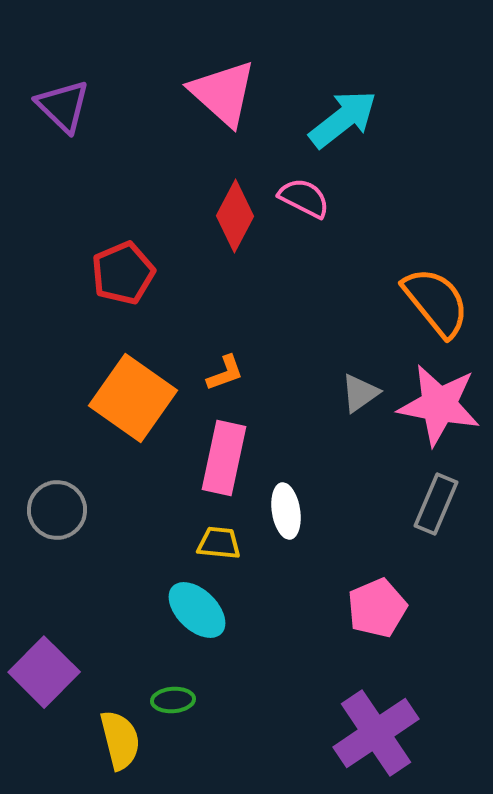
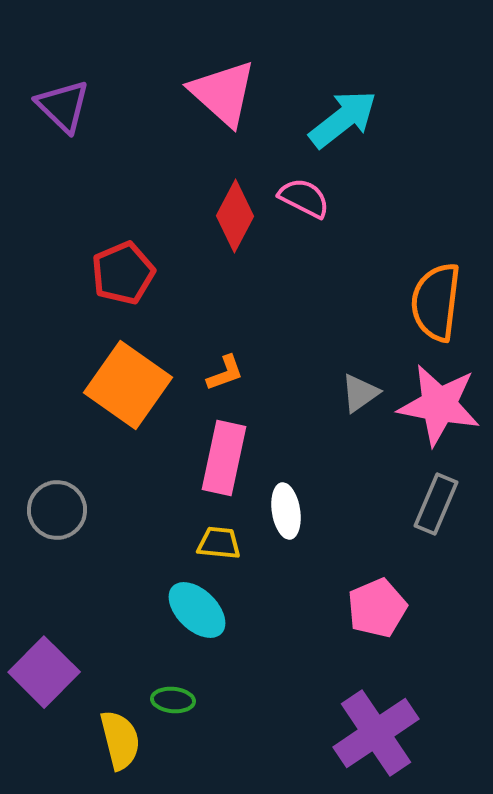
orange semicircle: rotated 134 degrees counterclockwise
orange square: moved 5 px left, 13 px up
green ellipse: rotated 9 degrees clockwise
